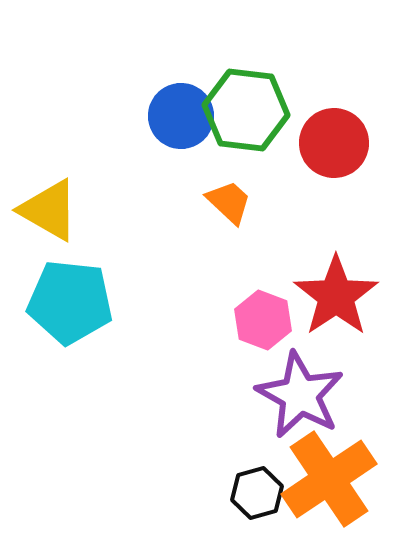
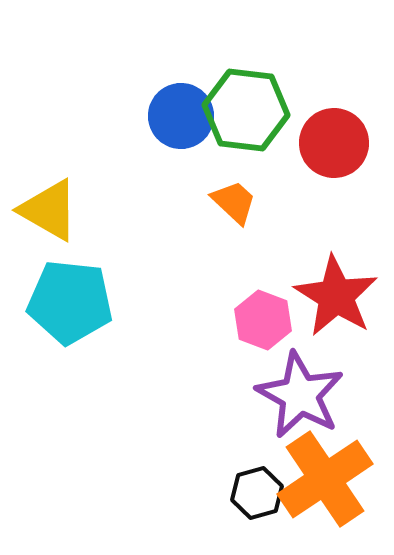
orange trapezoid: moved 5 px right
red star: rotated 6 degrees counterclockwise
orange cross: moved 4 px left
